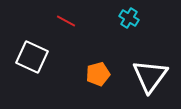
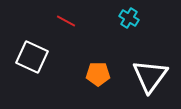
orange pentagon: rotated 15 degrees clockwise
